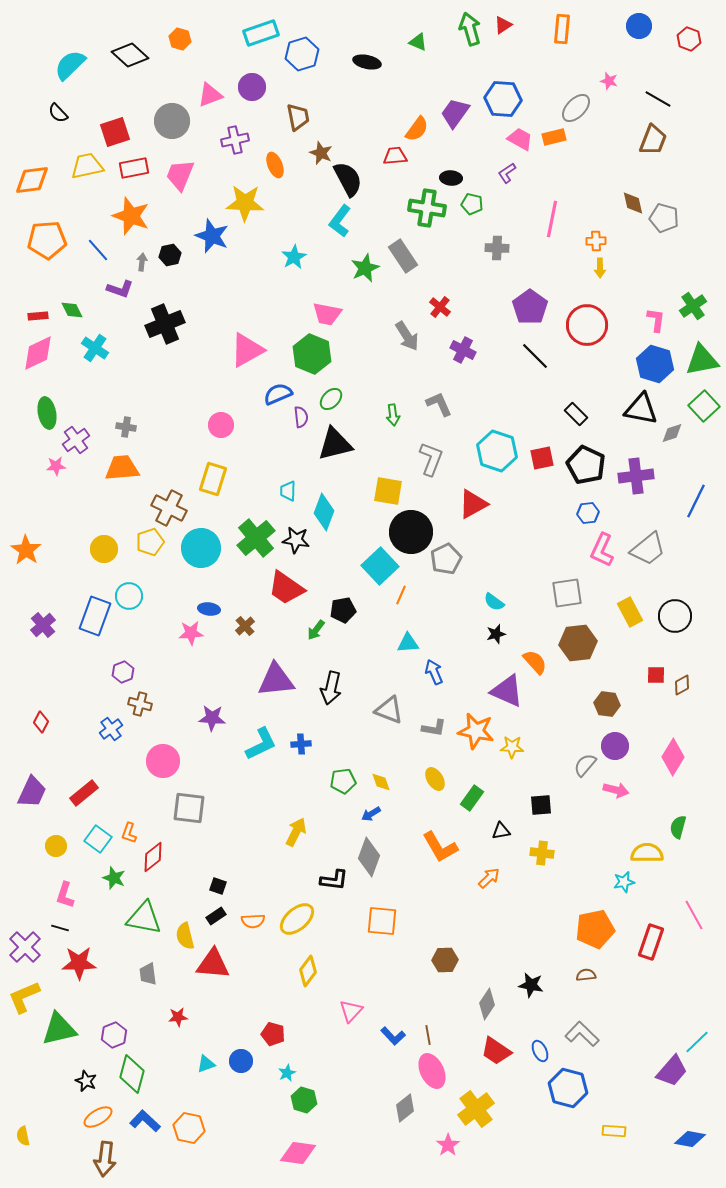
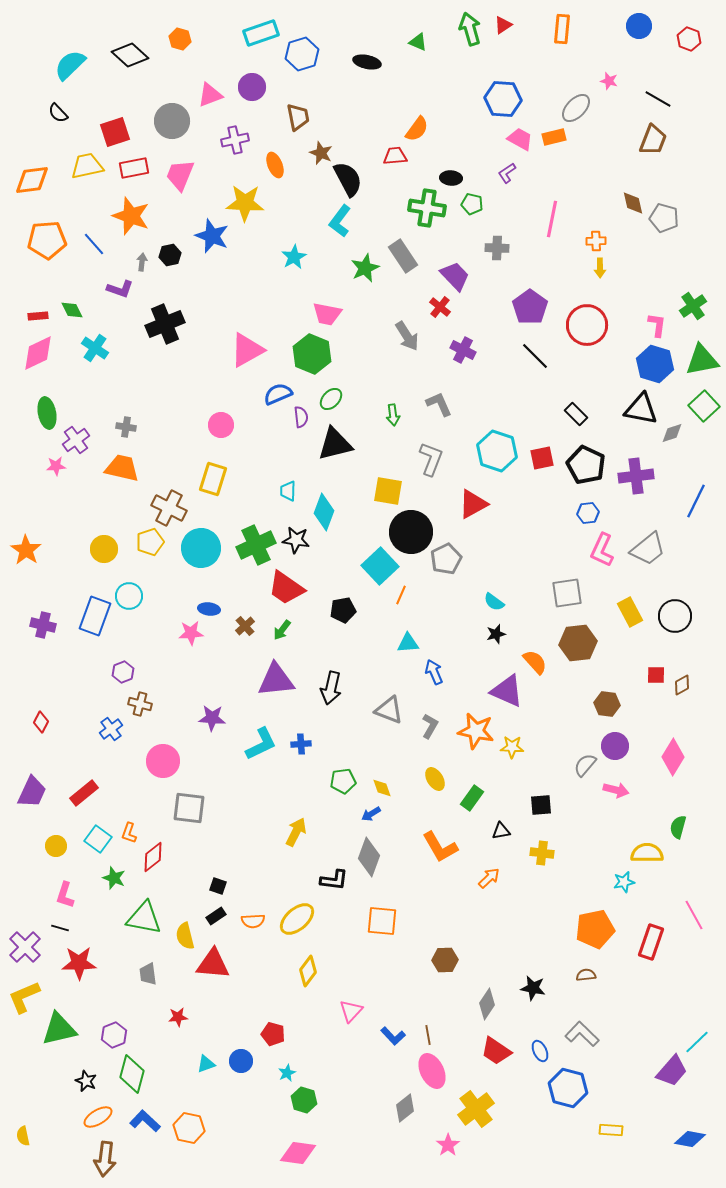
purple trapezoid at (455, 113): moved 163 px down; rotated 100 degrees clockwise
blue line at (98, 250): moved 4 px left, 6 px up
pink L-shape at (656, 320): moved 1 px right, 5 px down
orange trapezoid at (122, 468): rotated 18 degrees clockwise
green cross at (256, 538): moved 7 px down; rotated 15 degrees clockwise
purple cross at (43, 625): rotated 35 degrees counterclockwise
green arrow at (316, 630): moved 34 px left
gray L-shape at (434, 728): moved 4 px left, 2 px up; rotated 70 degrees counterclockwise
yellow diamond at (381, 782): moved 1 px right, 6 px down
black star at (531, 985): moved 2 px right, 3 px down
yellow rectangle at (614, 1131): moved 3 px left, 1 px up
